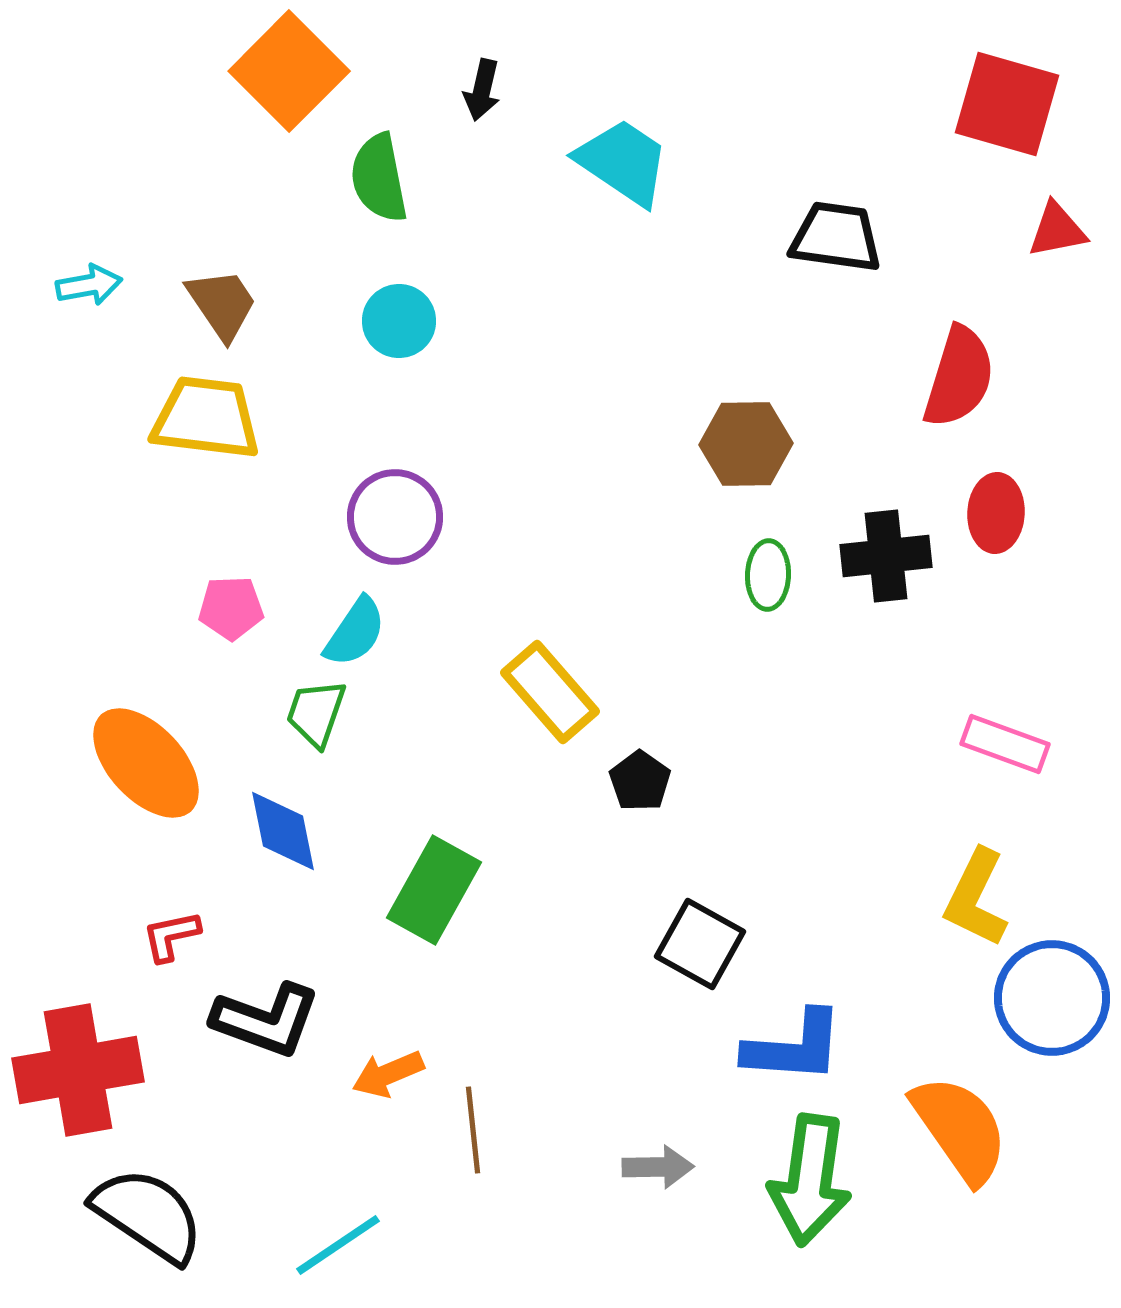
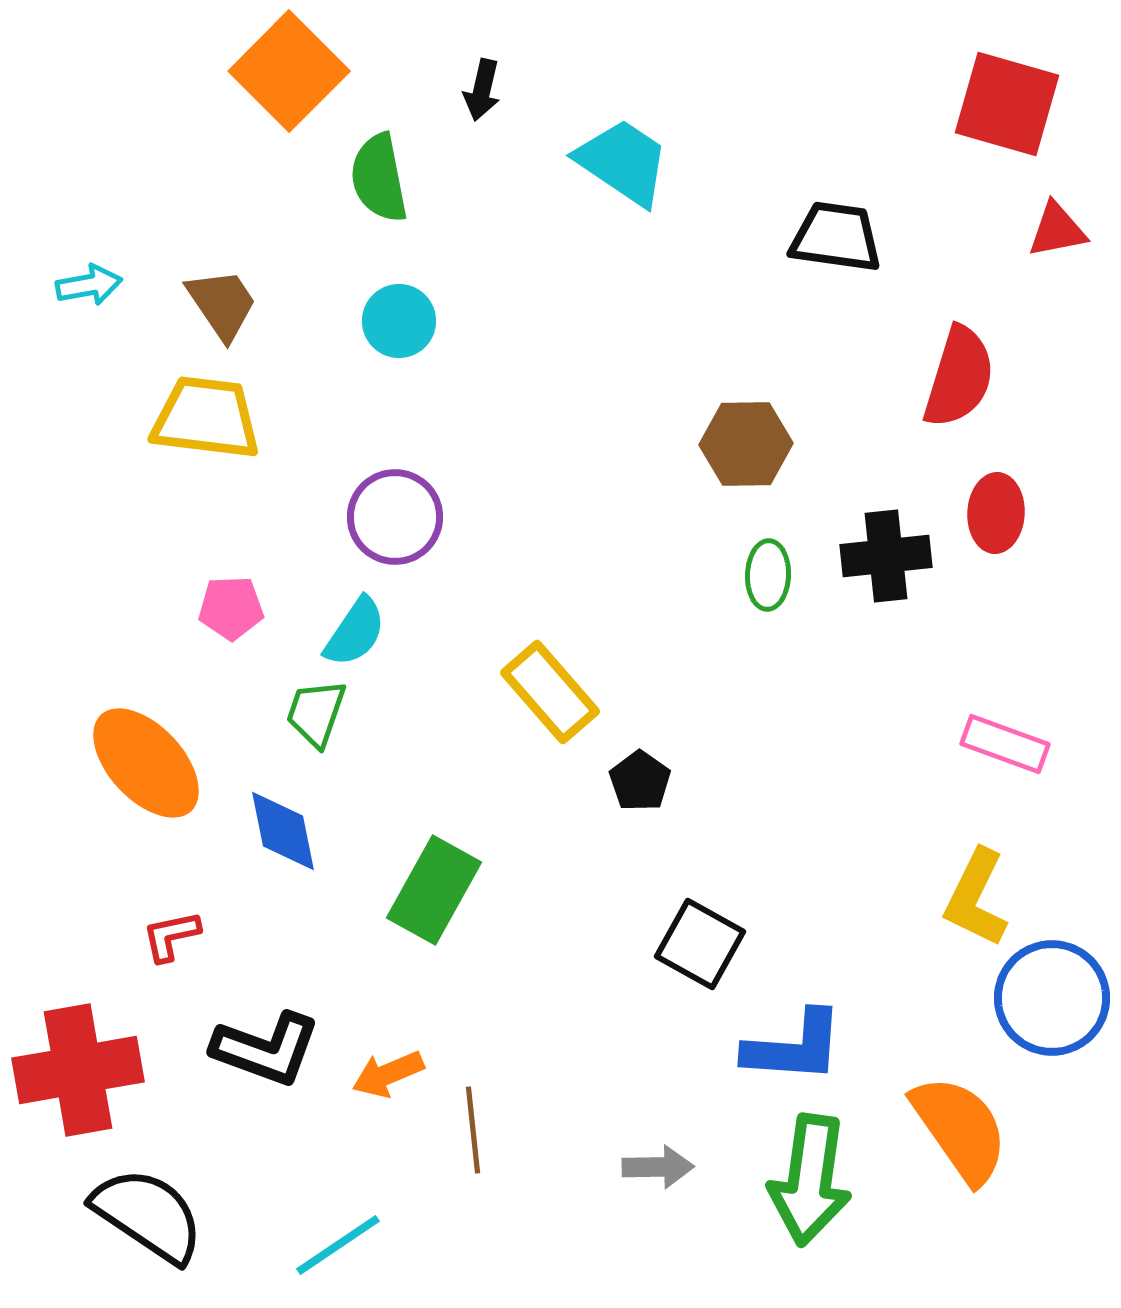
black L-shape: moved 29 px down
